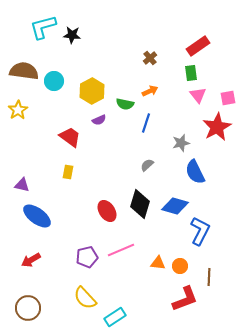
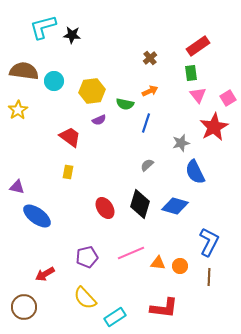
yellow hexagon: rotated 20 degrees clockwise
pink square: rotated 21 degrees counterclockwise
red star: moved 3 px left
purple triangle: moved 5 px left, 2 px down
red ellipse: moved 2 px left, 3 px up
blue L-shape: moved 9 px right, 11 px down
pink line: moved 10 px right, 3 px down
red arrow: moved 14 px right, 14 px down
red L-shape: moved 21 px left, 9 px down; rotated 28 degrees clockwise
brown circle: moved 4 px left, 1 px up
